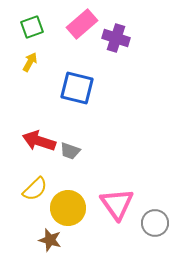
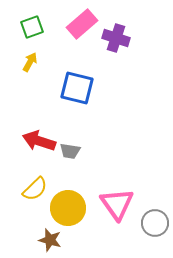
gray trapezoid: rotated 10 degrees counterclockwise
